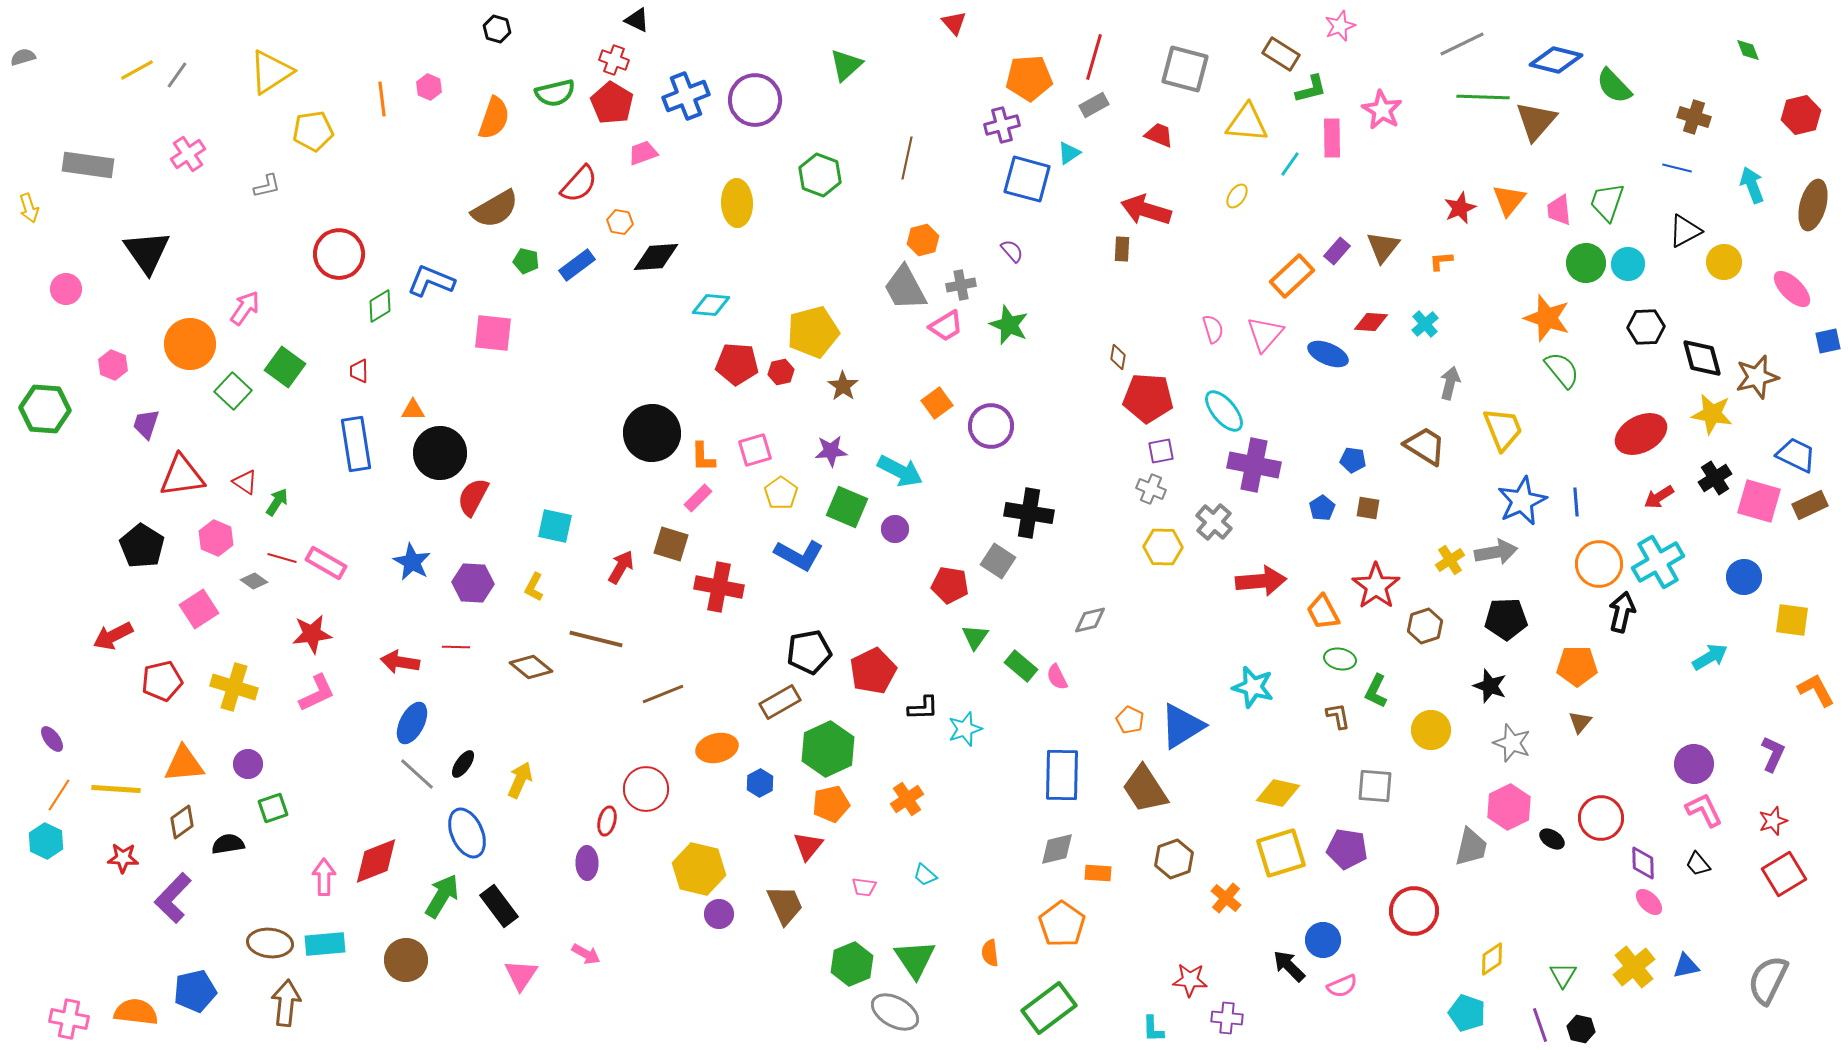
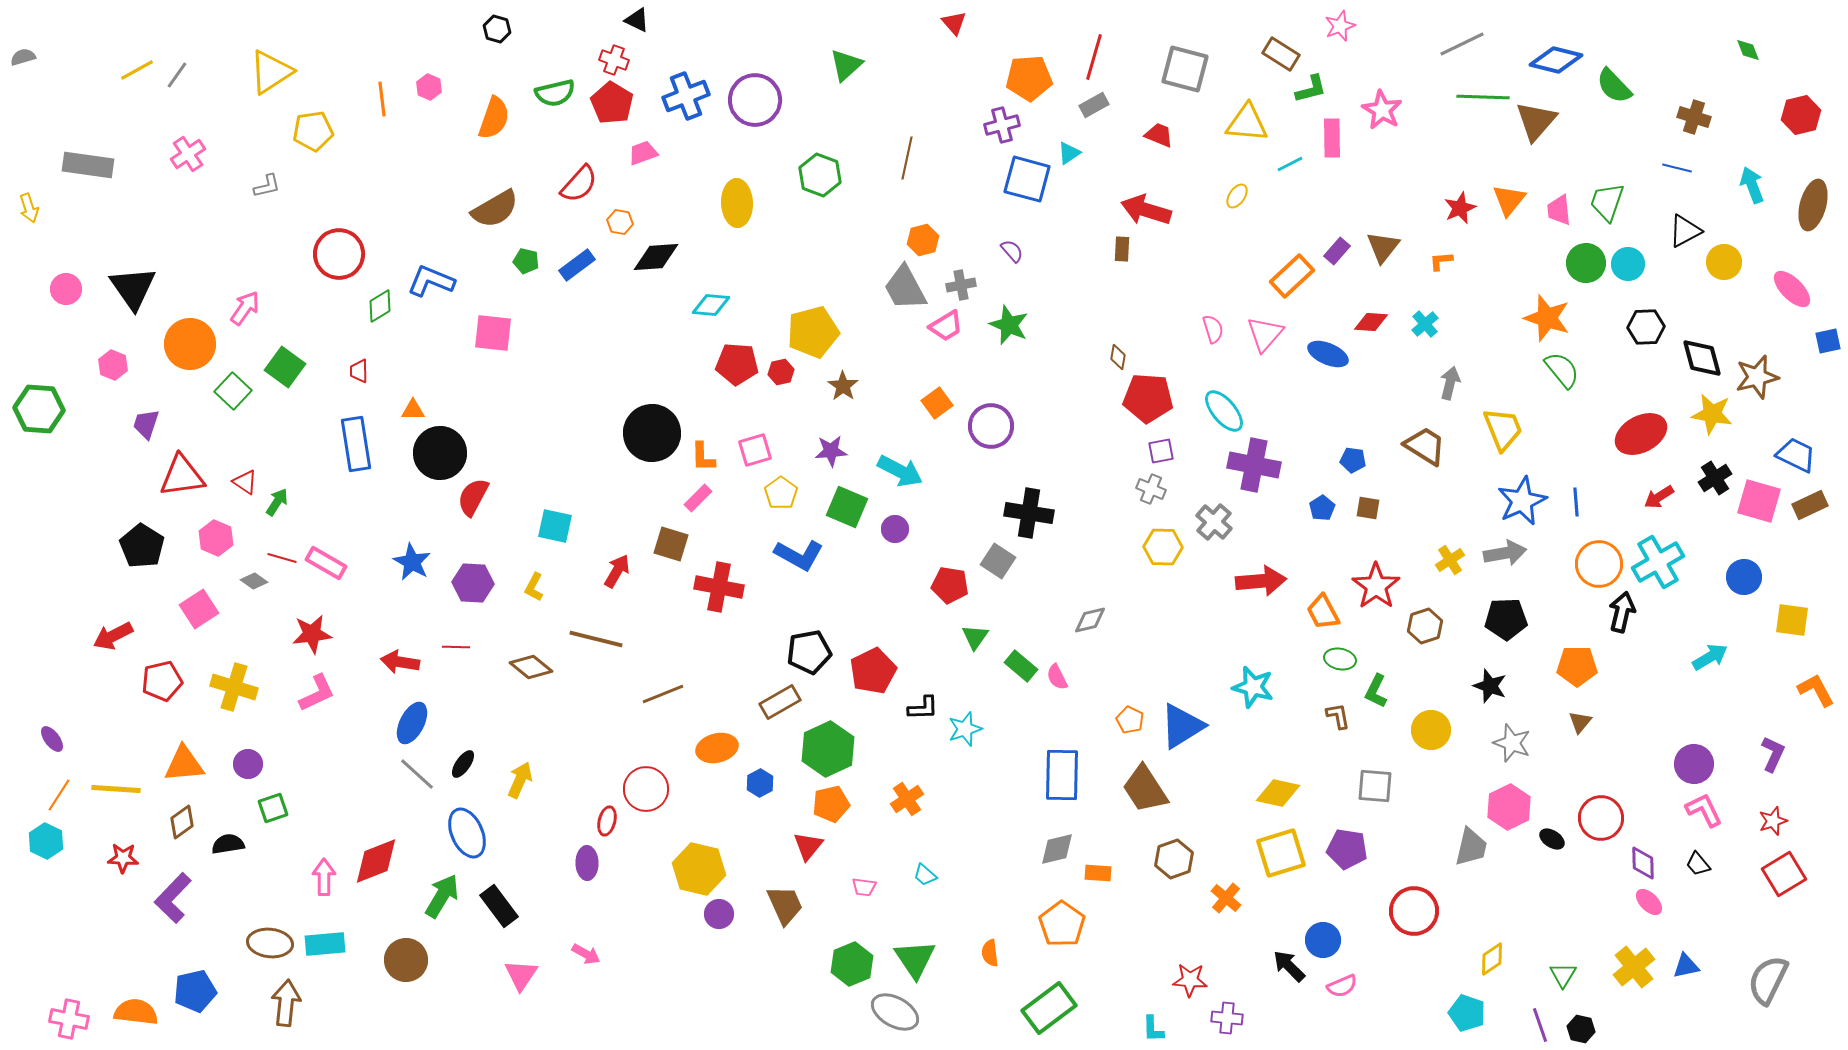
cyan line at (1290, 164): rotated 28 degrees clockwise
black triangle at (147, 252): moved 14 px left, 36 px down
green hexagon at (45, 409): moved 6 px left
gray arrow at (1496, 552): moved 9 px right, 1 px down
red arrow at (621, 567): moved 4 px left, 4 px down
